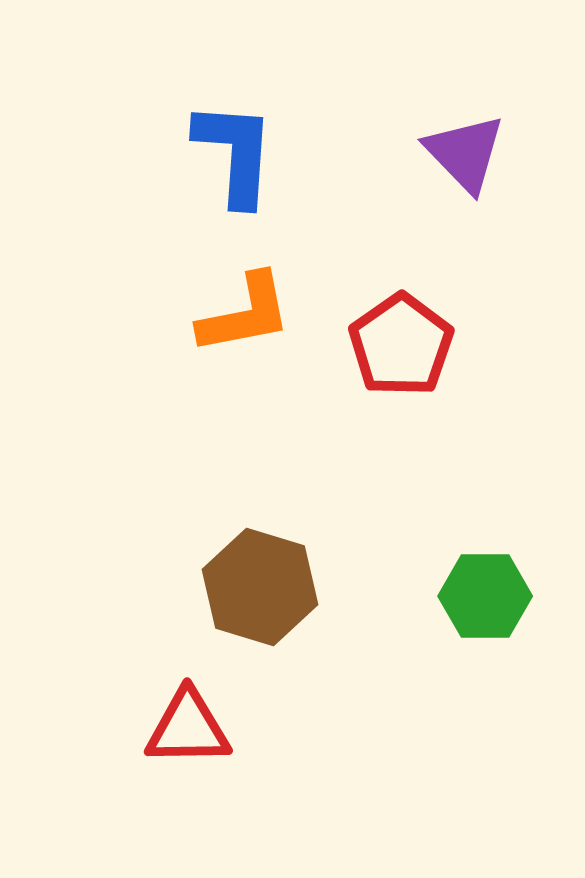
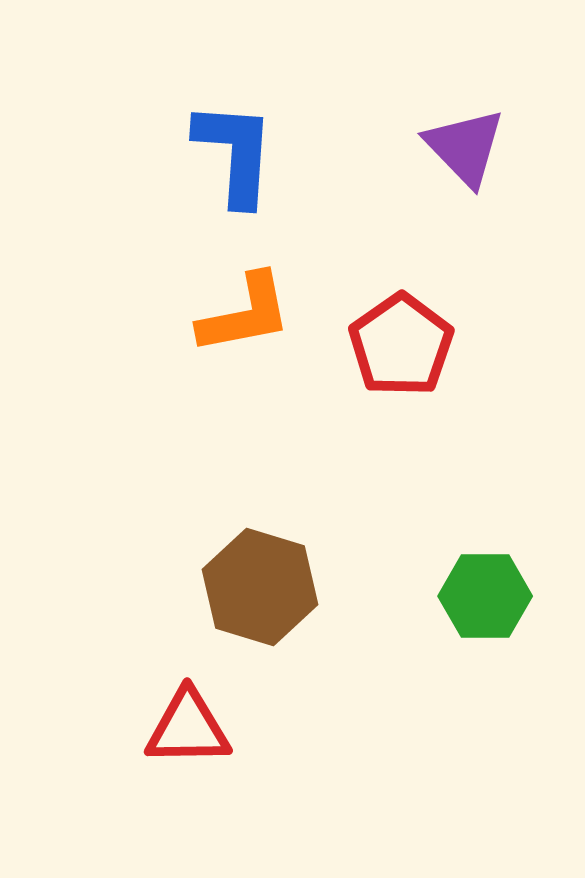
purple triangle: moved 6 px up
